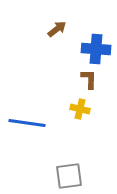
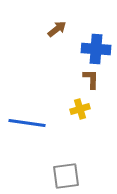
brown L-shape: moved 2 px right
yellow cross: rotated 30 degrees counterclockwise
gray square: moved 3 px left
